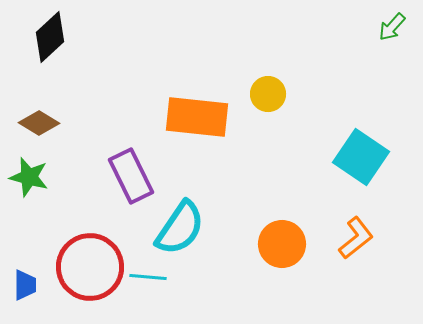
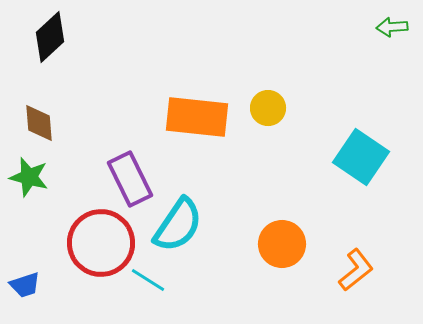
green arrow: rotated 44 degrees clockwise
yellow circle: moved 14 px down
brown diamond: rotated 54 degrees clockwise
purple rectangle: moved 1 px left, 3 px down
cyan semicircle: moved 2 px left, 3 px up
orange L-shape: moved 32 px down
red circle: moved 11 px right, 24 px up
cyan line: moved 3 px down; rotated 27 degrees clockwise
blue trapezoid: rotated 72 degrees clockwise
